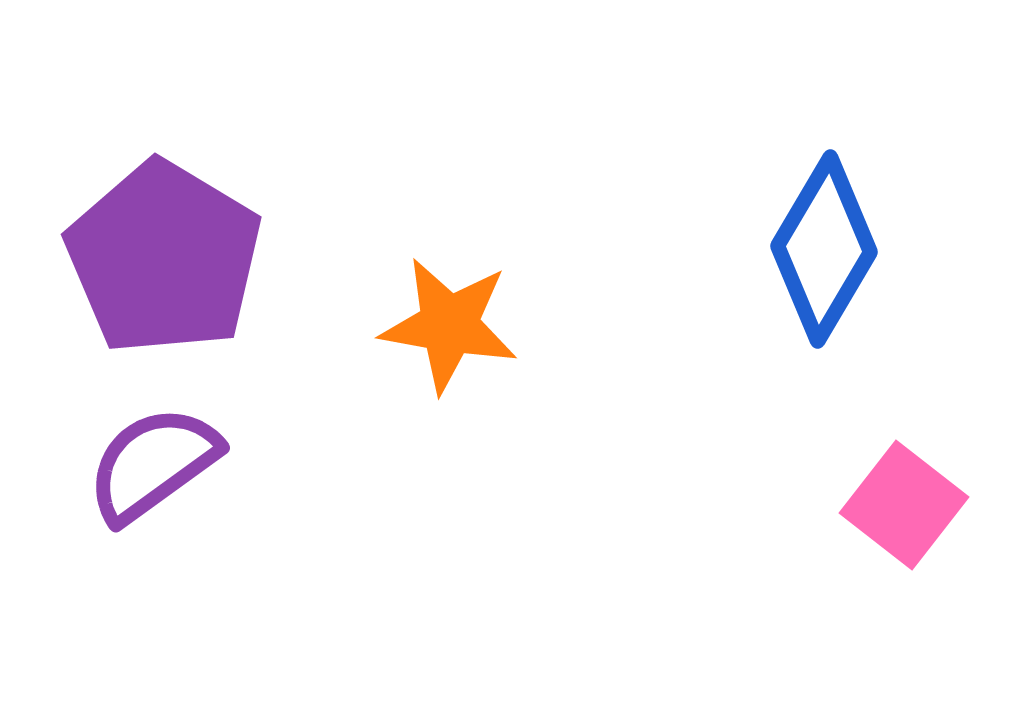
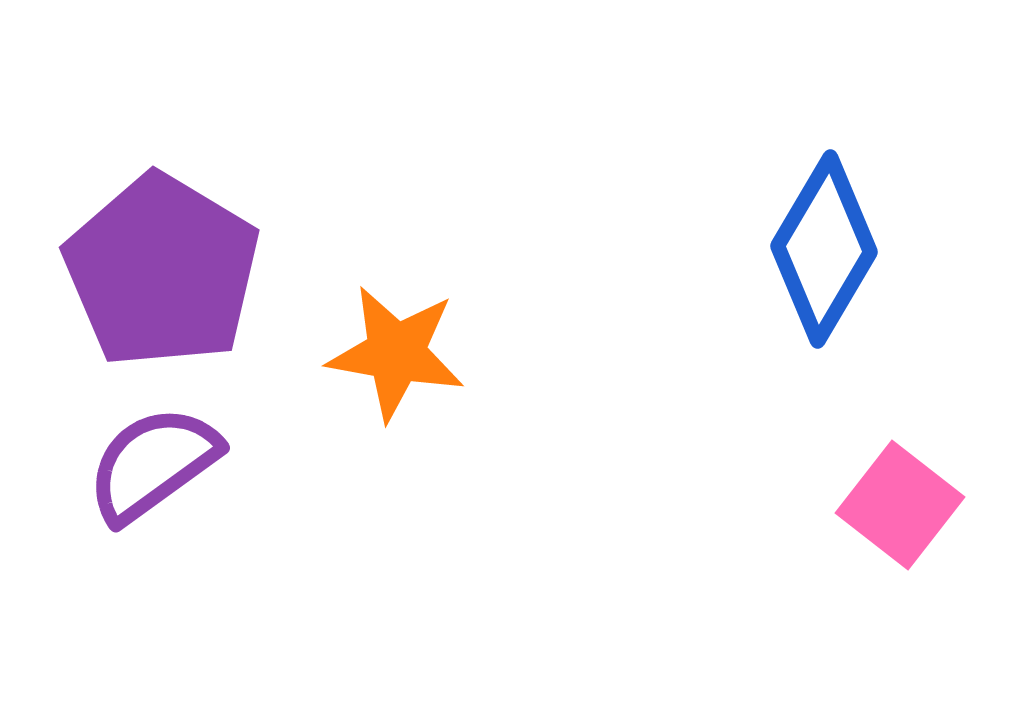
purple pentagon: moved 2 px left, 13 px down
orange star: moved 53 px left, 28 px down
pink square: moved 4 px left
